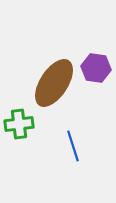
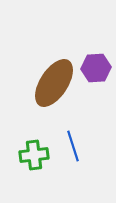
purple hexagon: rotated 12 degrees counterclockwise
green cross: moved 15 px right, 31 px down
